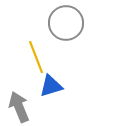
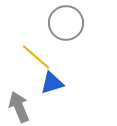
yellow line: rotated 28 degrees counterclockwise
blue triangle: moved 1 px right, 3 px up
